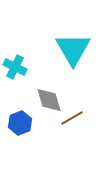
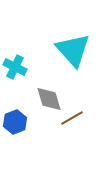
cyan triangle: moved 1 px down; rotated 12 degrees counterclockwise
gray diamond: moved 1 px up
blue hexagon: moved 5 px left, 1 px up
